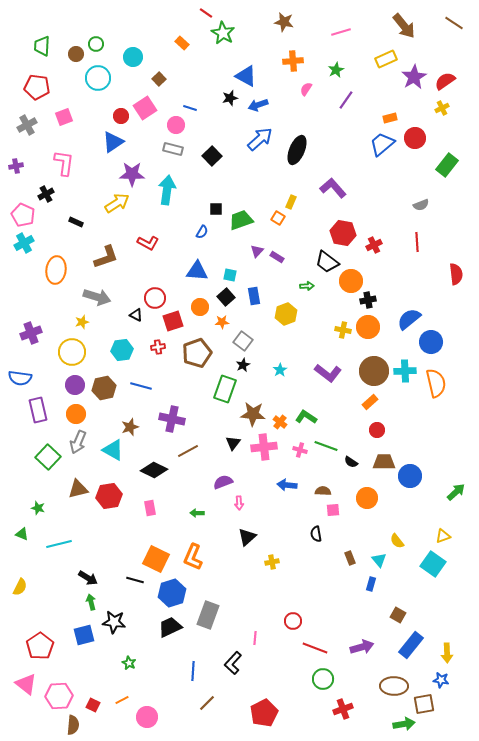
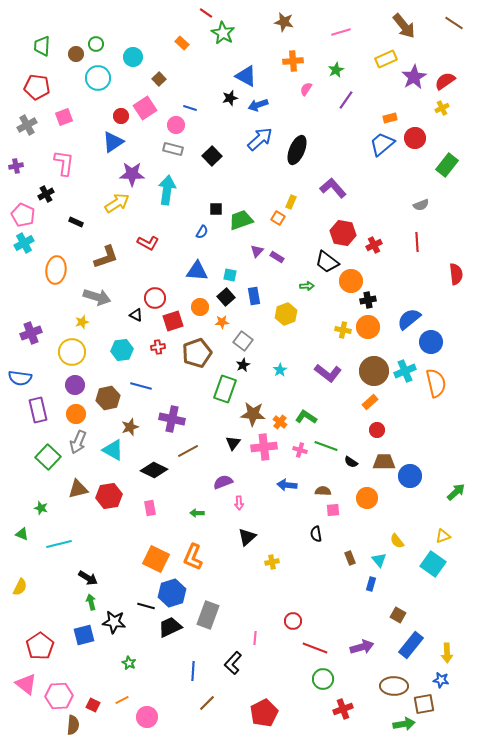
cyan cross at (405, 371): rotated 20 degrees counterclockwise
brown hexagon at (104, 388): moved 4 px right, 10 px down
green star at (38, 508): moved 3 px right
black line at (135, 580): moved 11 px right, 26 px down
